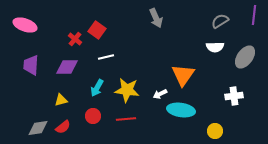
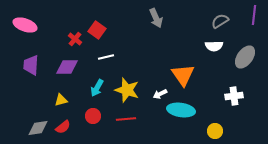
white semicircle: moved 1 px left, 1 px up
orange triangle: rotated 10 degrees counterclockwise
yellow star: rotated 10 degrees clockwise
